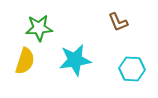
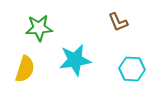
yellow semicircle: moved 8 px down
